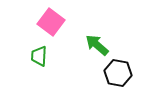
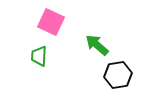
pink square: rotated 12 degrees counterclockwise
black hexagon: moved 2 px down; rotated 20 degrees counterclockwise
